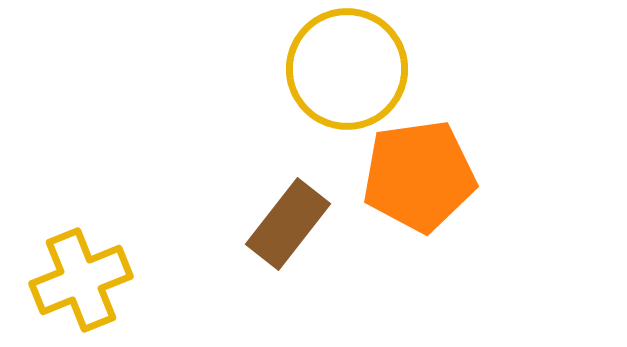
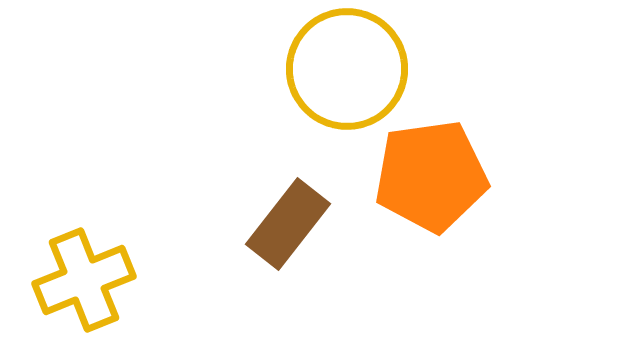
orange pentagon: moved 12 px right
yellow cross: moved 3 px right
